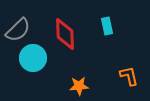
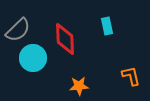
red diamond: moved 5 px down
orange L-shape: moved 2 px right
